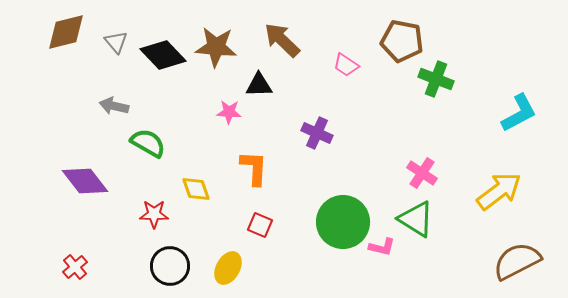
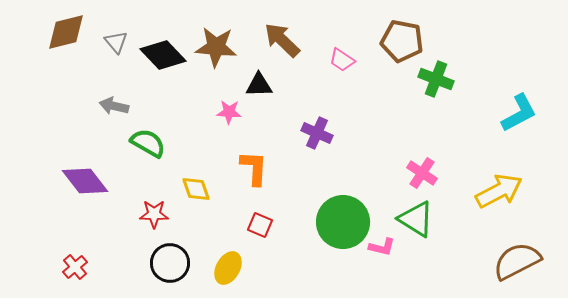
pink trapezoid: moved 4 px left, 5 px up
yellow arrow: rotated 9 degrees clockwise
black circle: moved 3 px up
